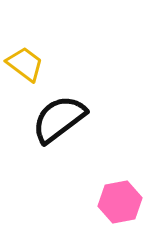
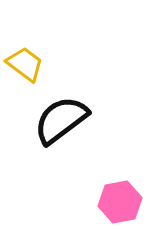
black semicircle: moved 2 px right, 1 px down
